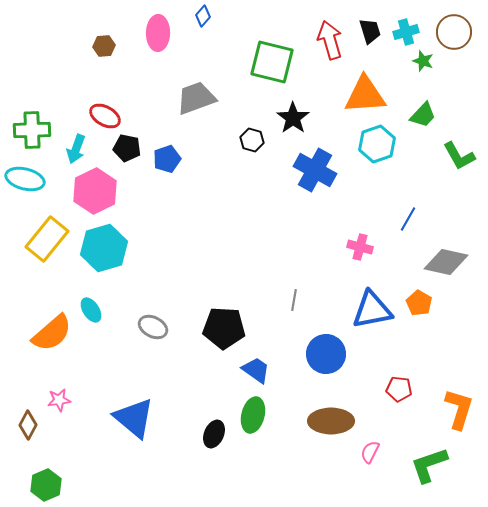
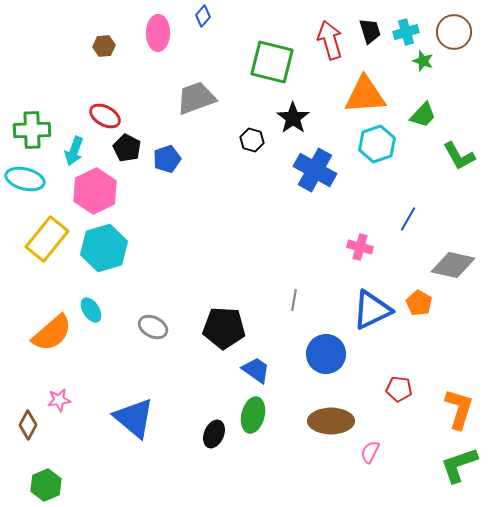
black pentagon at (127, 148): rotated 16 degrees clockwise
cyan arrow at (76, 149): moved 2 px left, 2 px down
gray diamond at (446, 262): moved 7 px right, 3 px down
blue triangle at (372, 310): rotated 15 degrees counterclockwise
green L-shape at (429, 465): moved 30 px right
